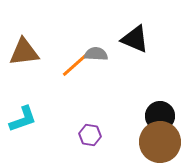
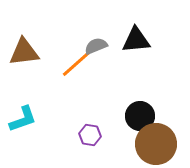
black triangle: moved 1 px right, 1 px down; rotated 28 degrees counterclockwise
gray semicircle: moved 8 px up; rotated 25 degrees counterclockwise
black circle: moved 20 px left
brown circle: moved 4 px left, 2 px down
